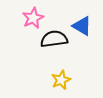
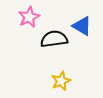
pink star: moved 4 px left, 1 px up
yellow star: moved 1 px down
